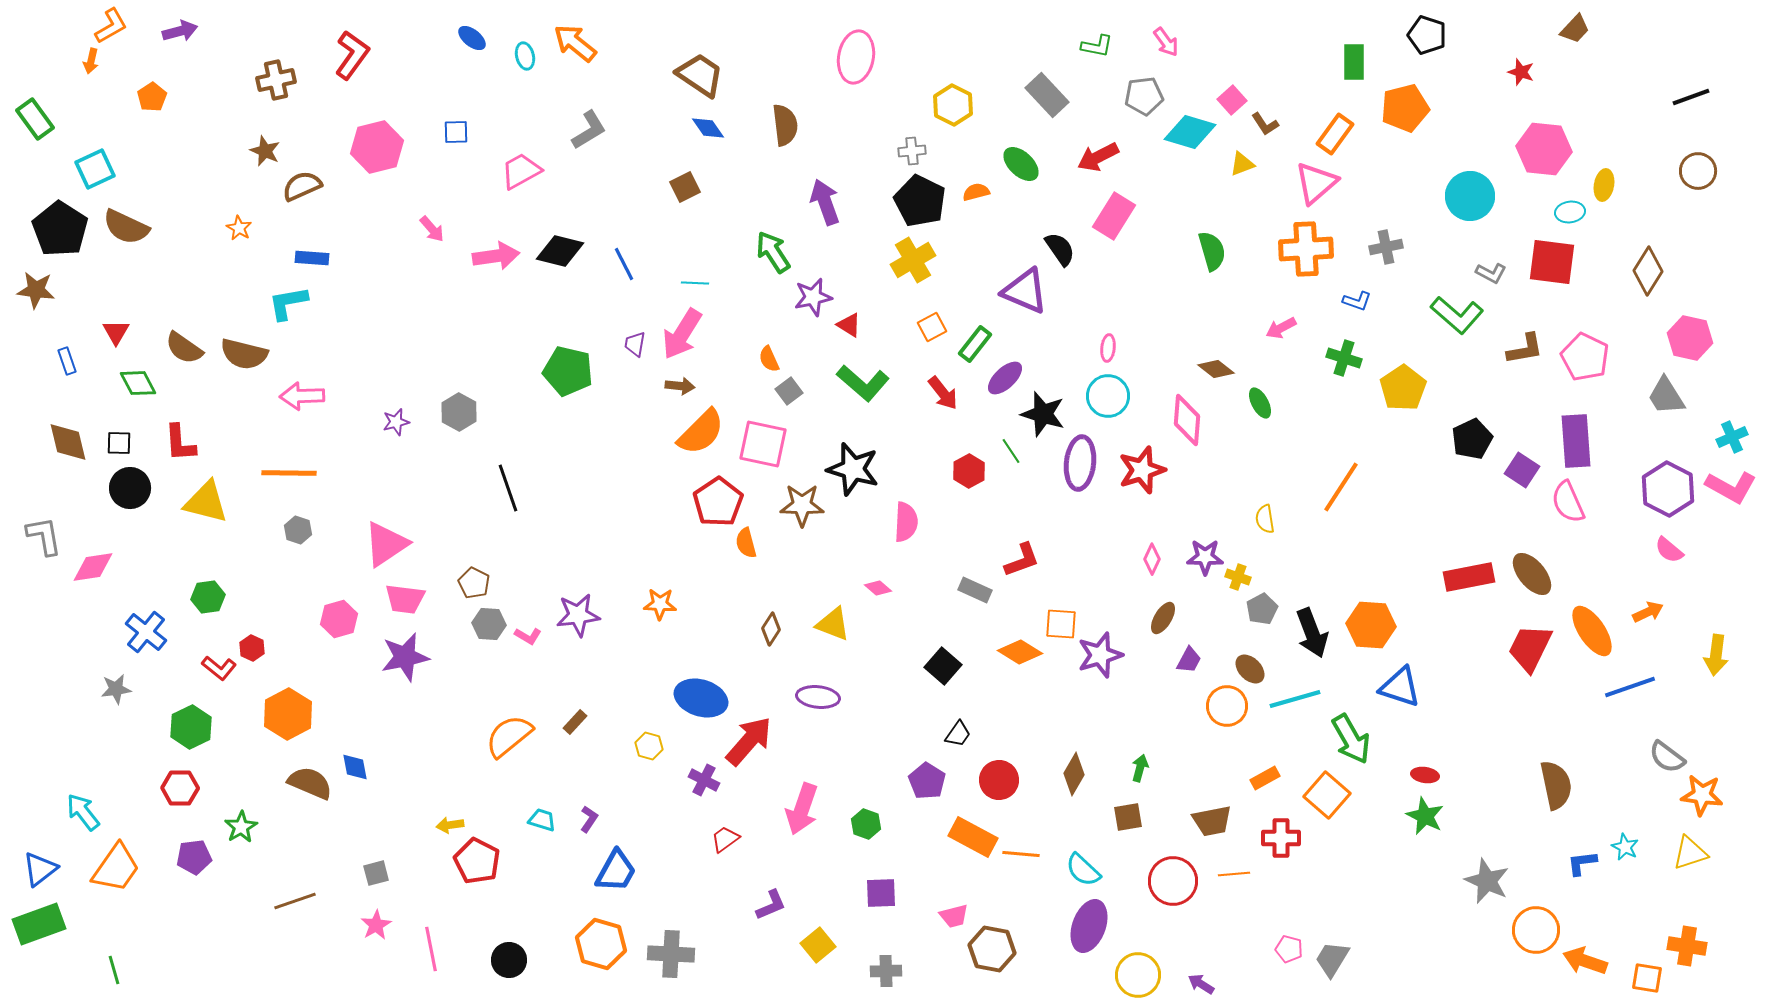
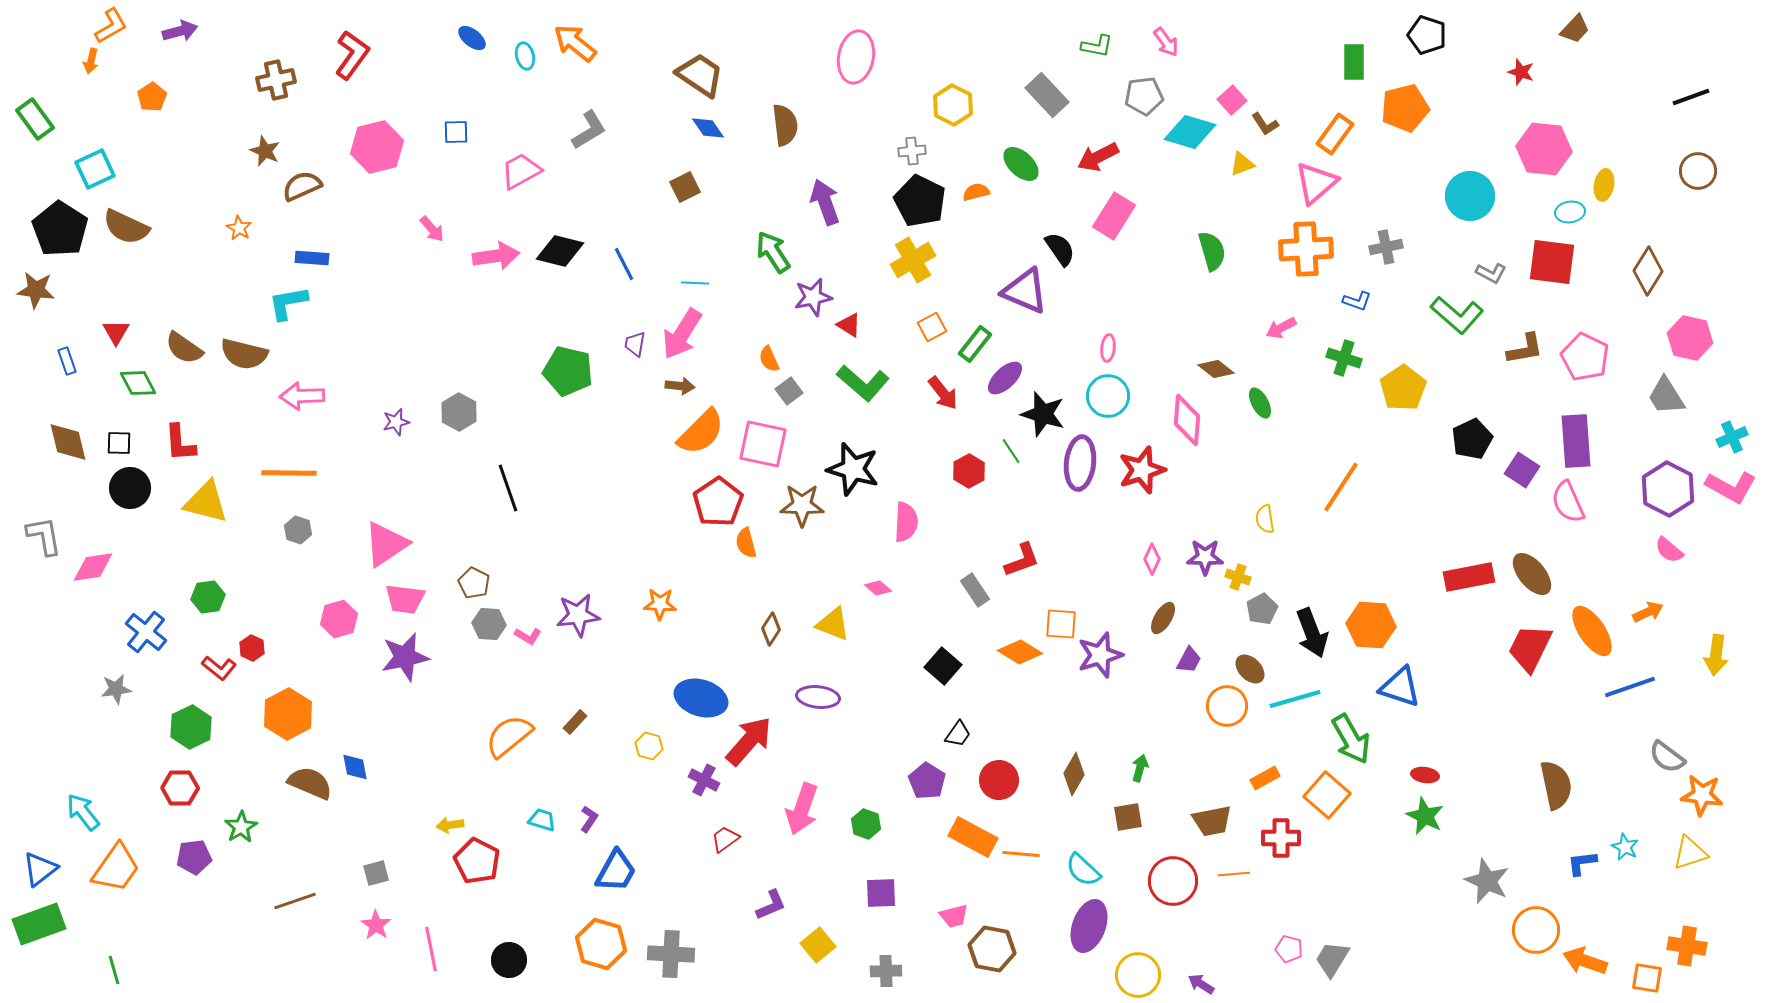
gray rectangle at (975, 590): rotated 32 degrees clockwise
pink star at (376, 925): rotated 8 degrees counterclockwise
